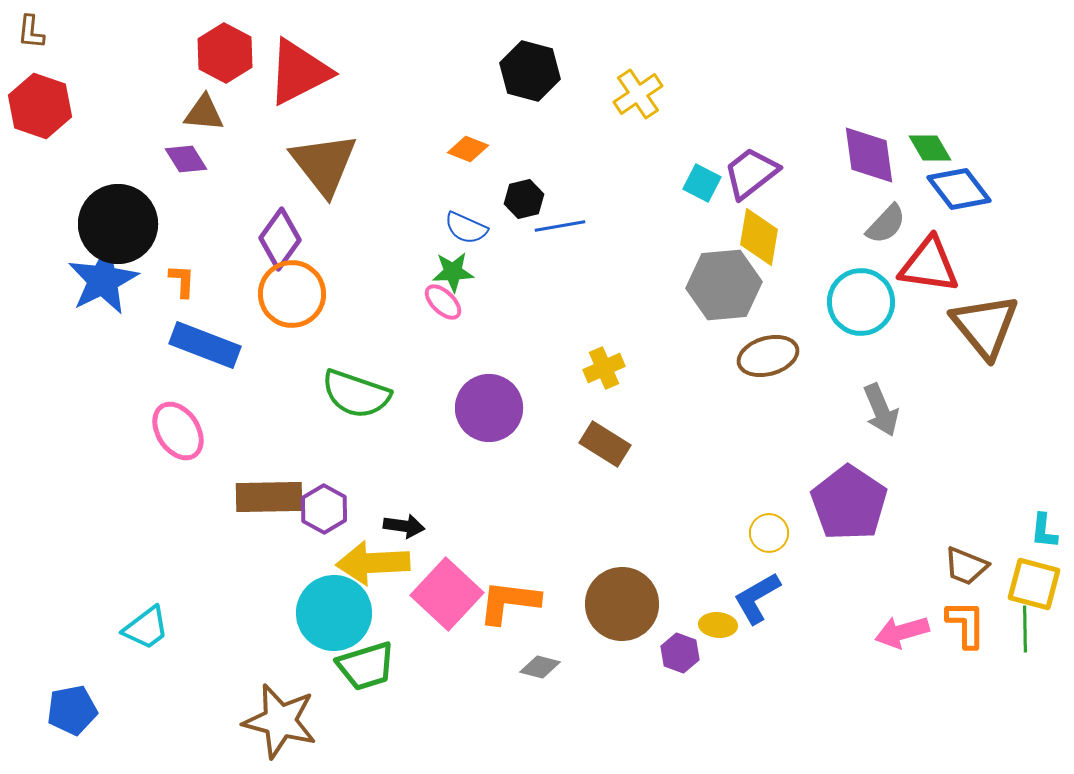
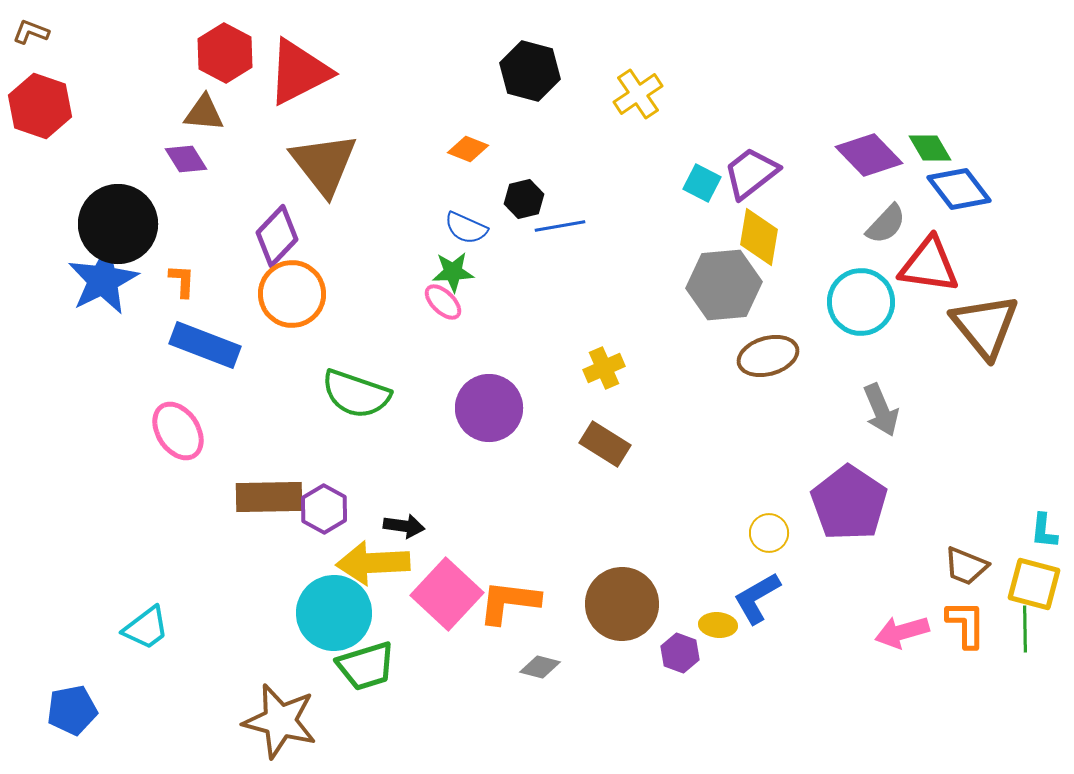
brown L-shape at (31, 32): rotated 105 degrees clockwise
purple diamond at (869, 155): rotated 36 degrees counterclockwise
purple diamond at (280, 239): moved 3 px left, 3 px up; rotated 8 degrees clockwise
